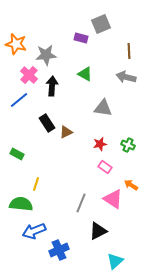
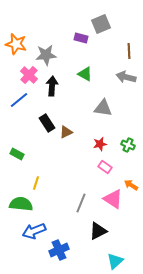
yellow line: moved 1 px up
